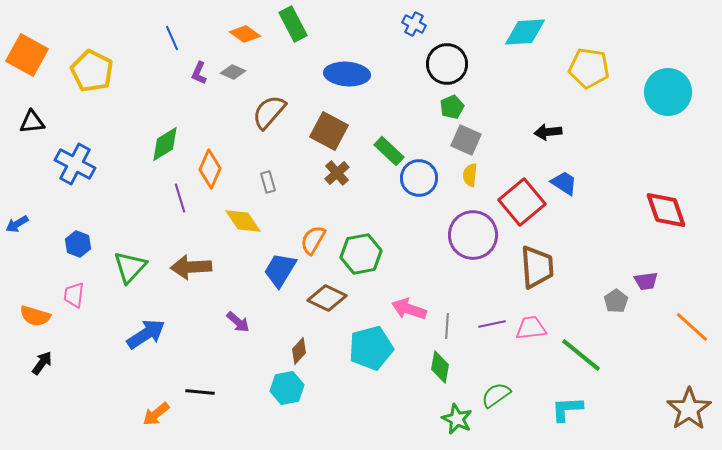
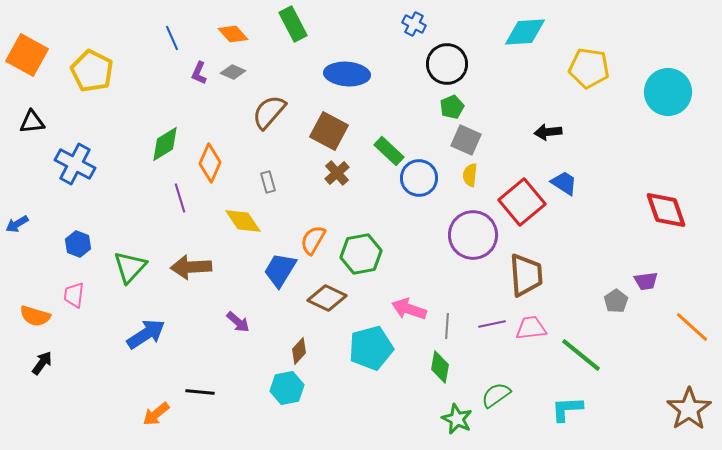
orange diamond at (245, 34): moved 12 px left; rotated 12 degrees clockwise
orange diamond at (210, 169): moved 6 px up
brown trapezoid at (537, 267): moved 11 px left, 8 px down
